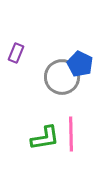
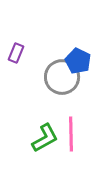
blue pentagon: moved 2 px left, 3 px up
green L-shape: rotated 20 degrees counterclockwise
